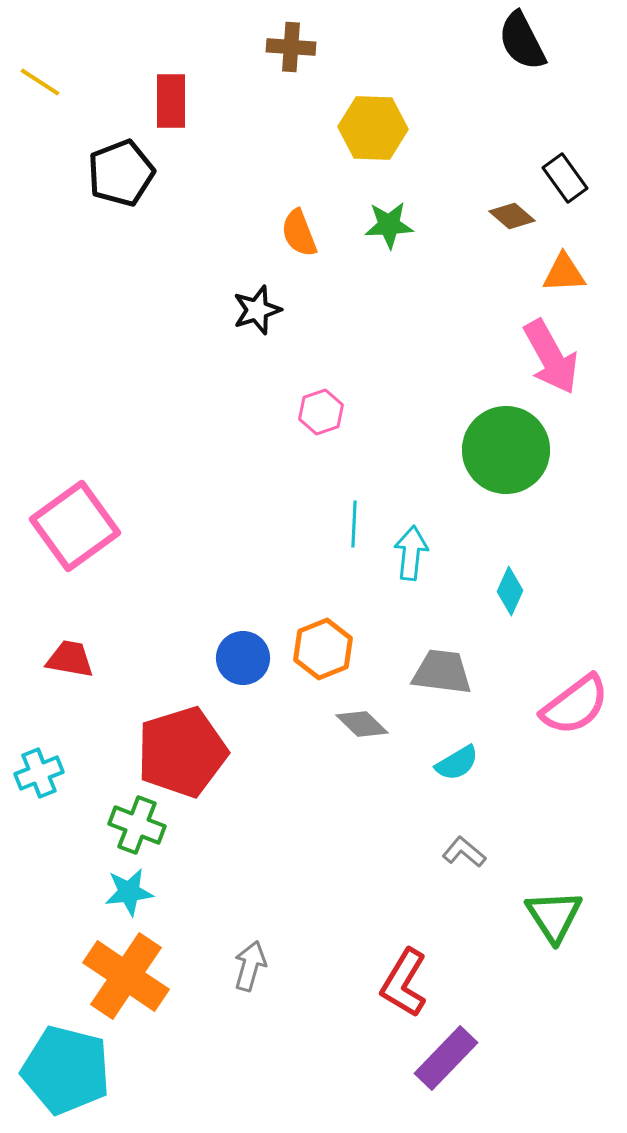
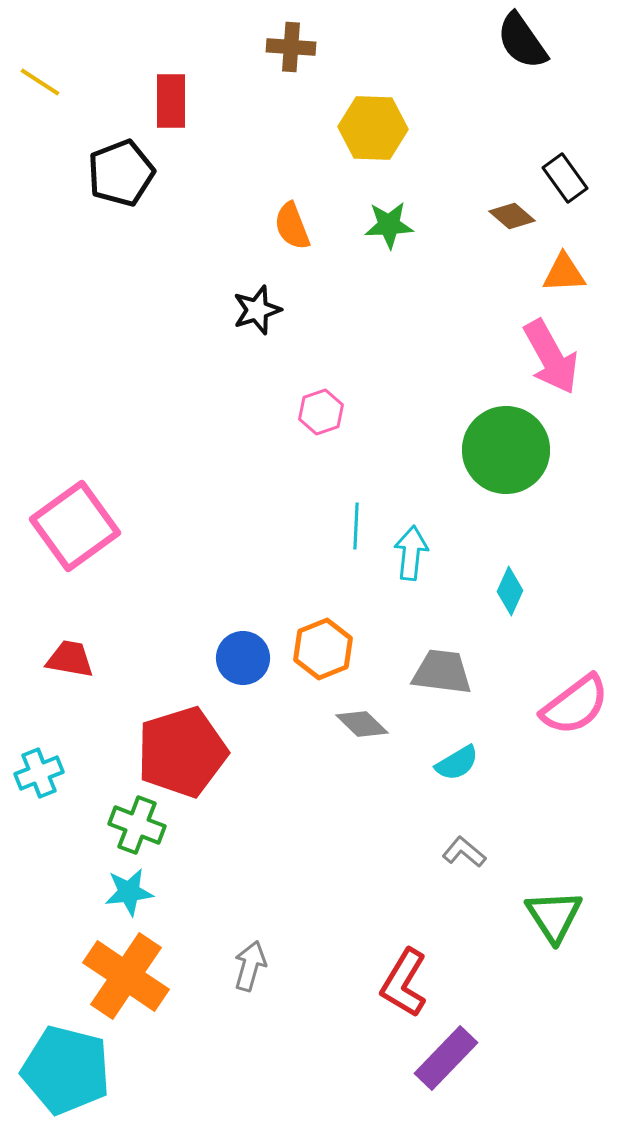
black semicircle: rotated 8 degrees counterclockwise
orange semicircle: moved 7 px left, 7 px up
cyan line: moved 2 px right, 2 px down
